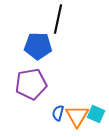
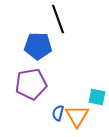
black line: rotated 32 degrees counterclockwise
cyan square: moved 1 px right, 17 px up; rotated 12 degrees counterclockwise
